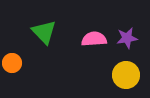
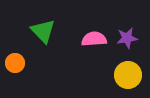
green triangle: moved 1 px left, 1 px up
orange circle: moved 3 px right
yellow circle: moved 2 px right
